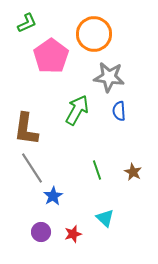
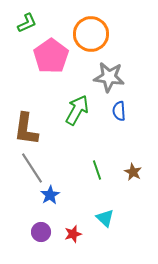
orange circle: moved 3 px left
blue star: moved 3 px left, 1 px up
